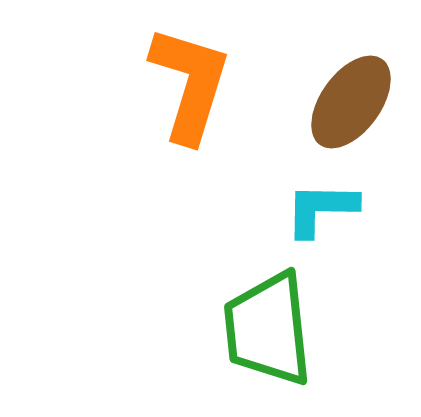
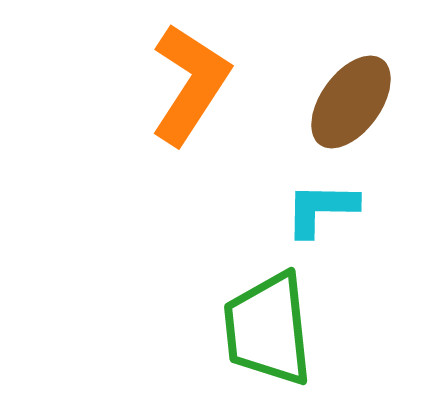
orange L-shape: rotated 16 degrees clockwise
